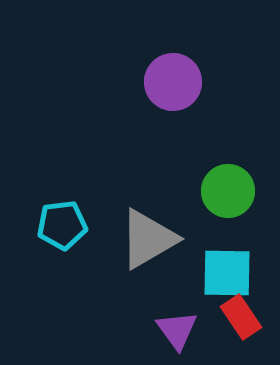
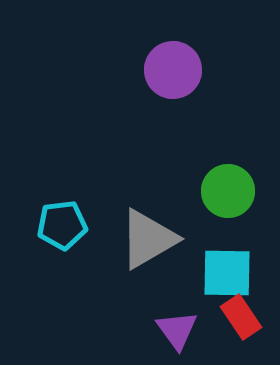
purple circle: moved 12 px up
